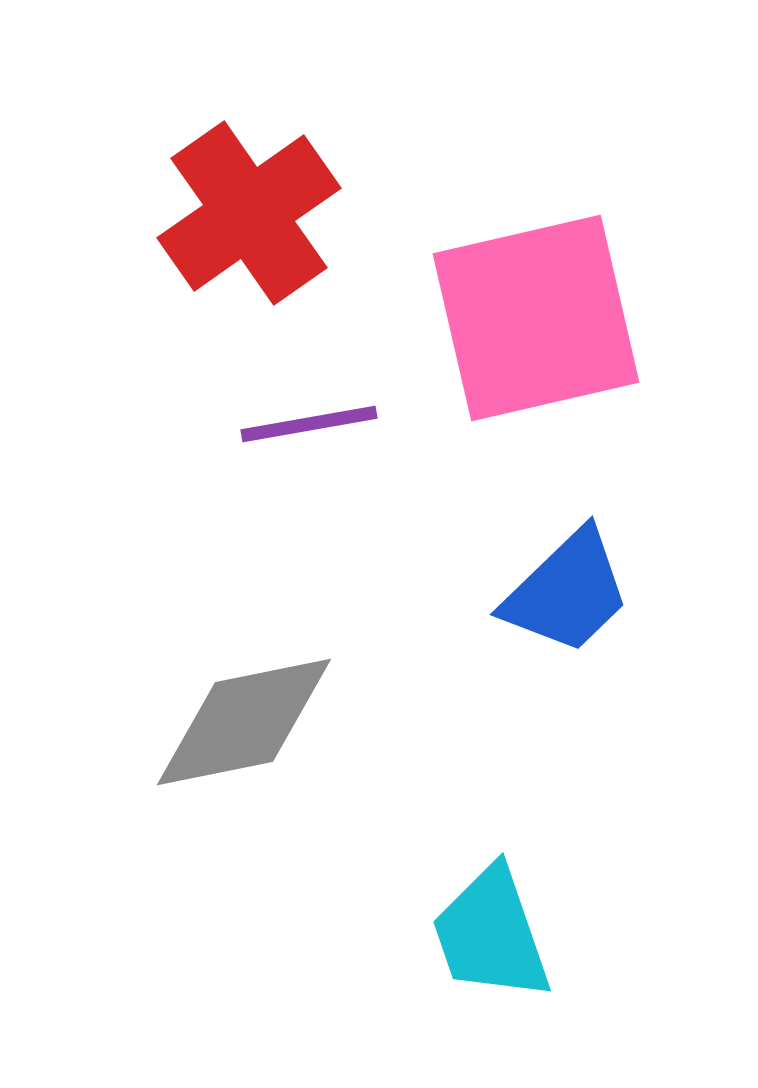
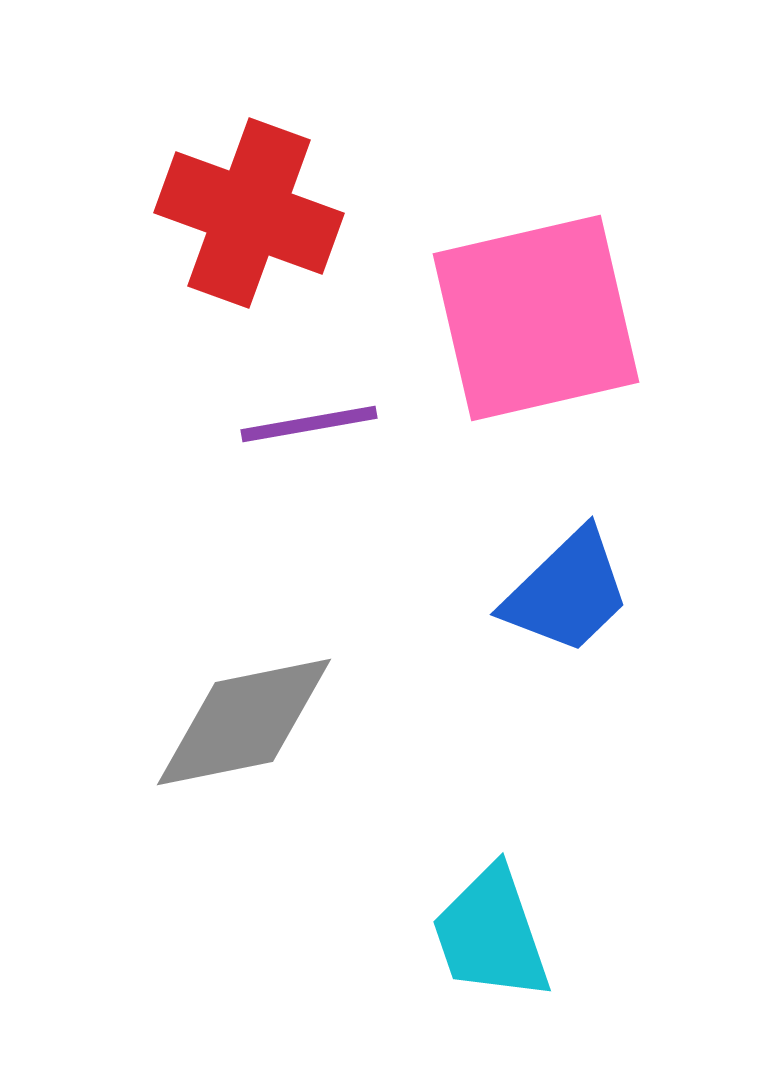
red cross: rotated 35 degrees counterclockwise
